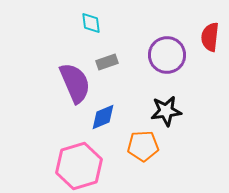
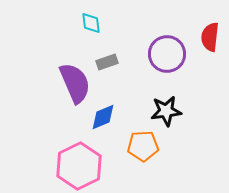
purple circle: moved 1 px up
pink hexagon: rotated 9 degrees counterclockwise
